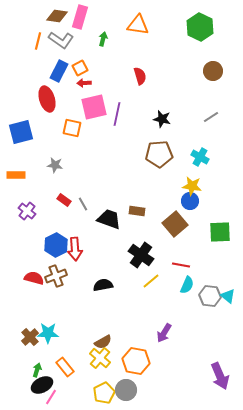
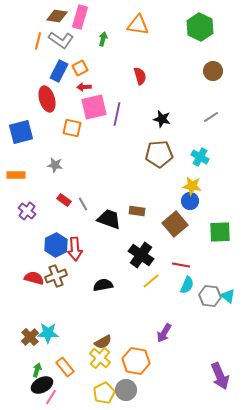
red arrow at (84, 83): moved 4 px down
